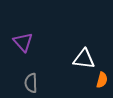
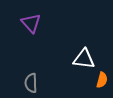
purple triangle: moved 8 px right, 19 px up
